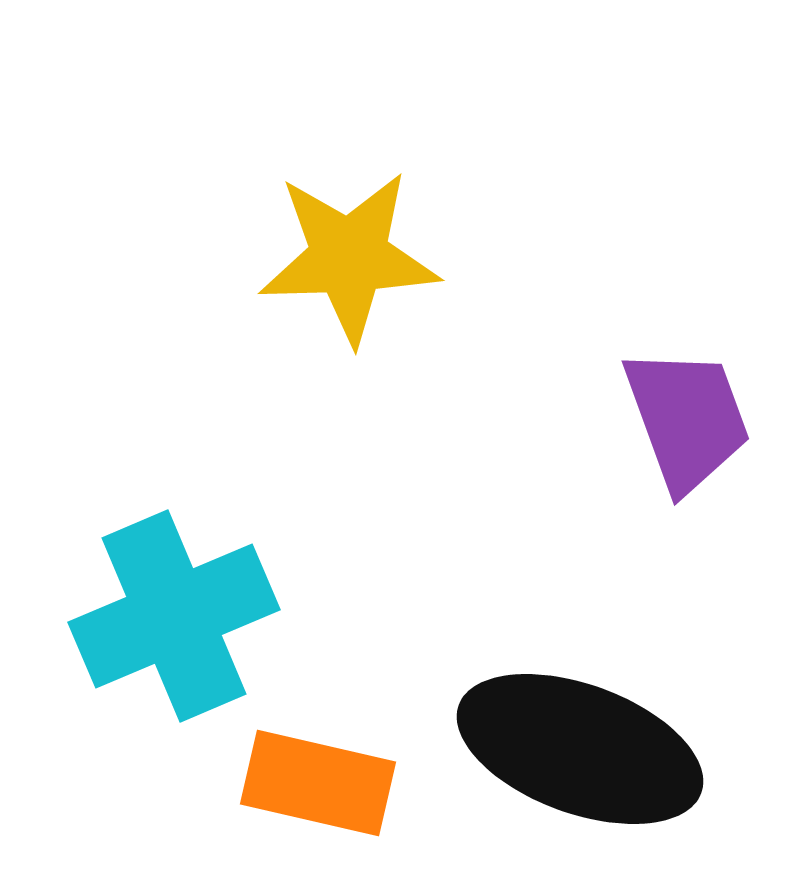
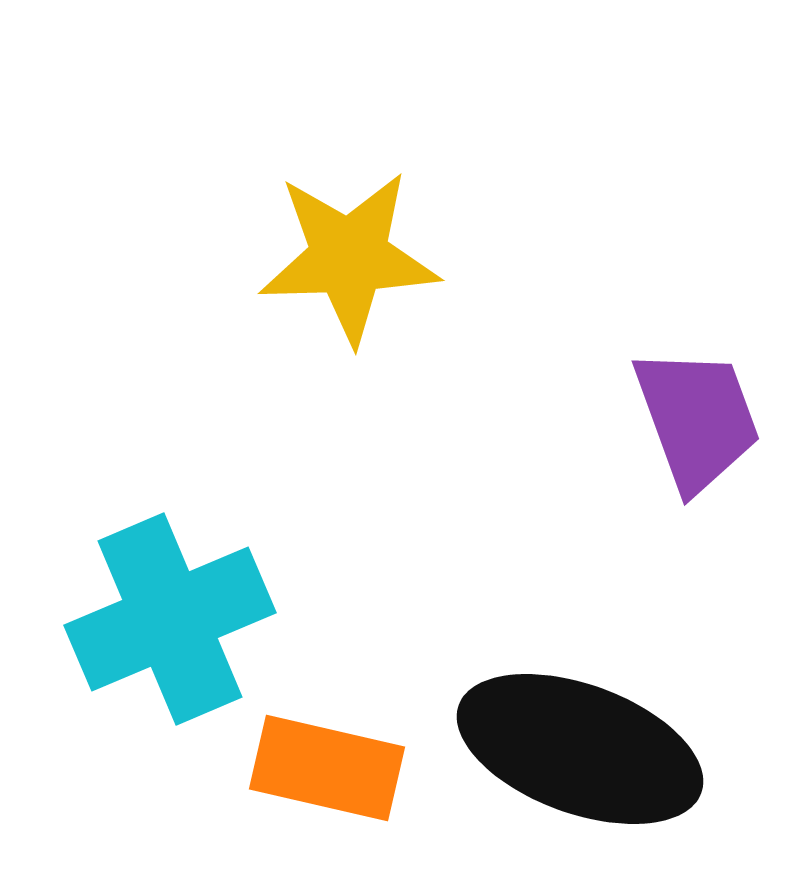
purple trapezoid: moved 10 px right
cyan cross: moved 4 px left, 3 px down
orange rectangle: moved 9 px right, 15 px up
